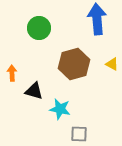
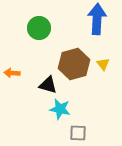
blue arrow: rotated 8 degrees clockwise
yellow triangle: moved 9 px left; rotated 24 degrees clockwise
orange arrow: rotated 84 degrees counterclockwise
black triangle: moved 14 px right, 6 px up
gray square: moved 1 px left, 1 px up
